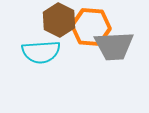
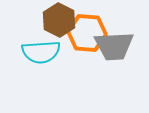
orange hexagon: moved 4 px left, 6 px down
